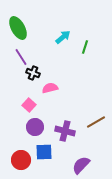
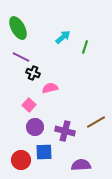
purple line: rotated 30 degrees counterclockwise
purple semicircle: rotated 42 degrees clockwise
